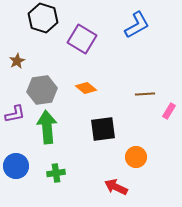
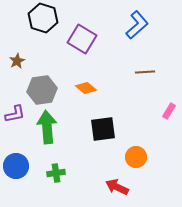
blue L-shape: rotated 12 degrees counterclockwise
brown line: moved 22 px up
red arrow: moved 1 px right
